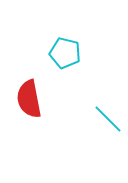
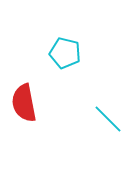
red semicircle: moved 5 px left, 4 px down
